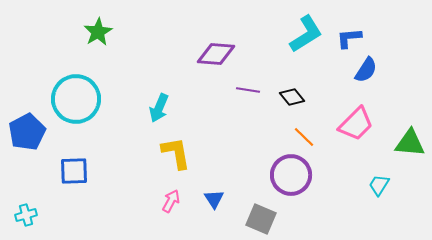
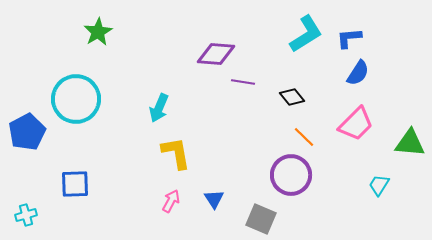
blue semicircle: moved 8 px left, 3 px down
purple line: moved 5 px left, 8 px up
blue square: moved 1 px right, 13 px down
